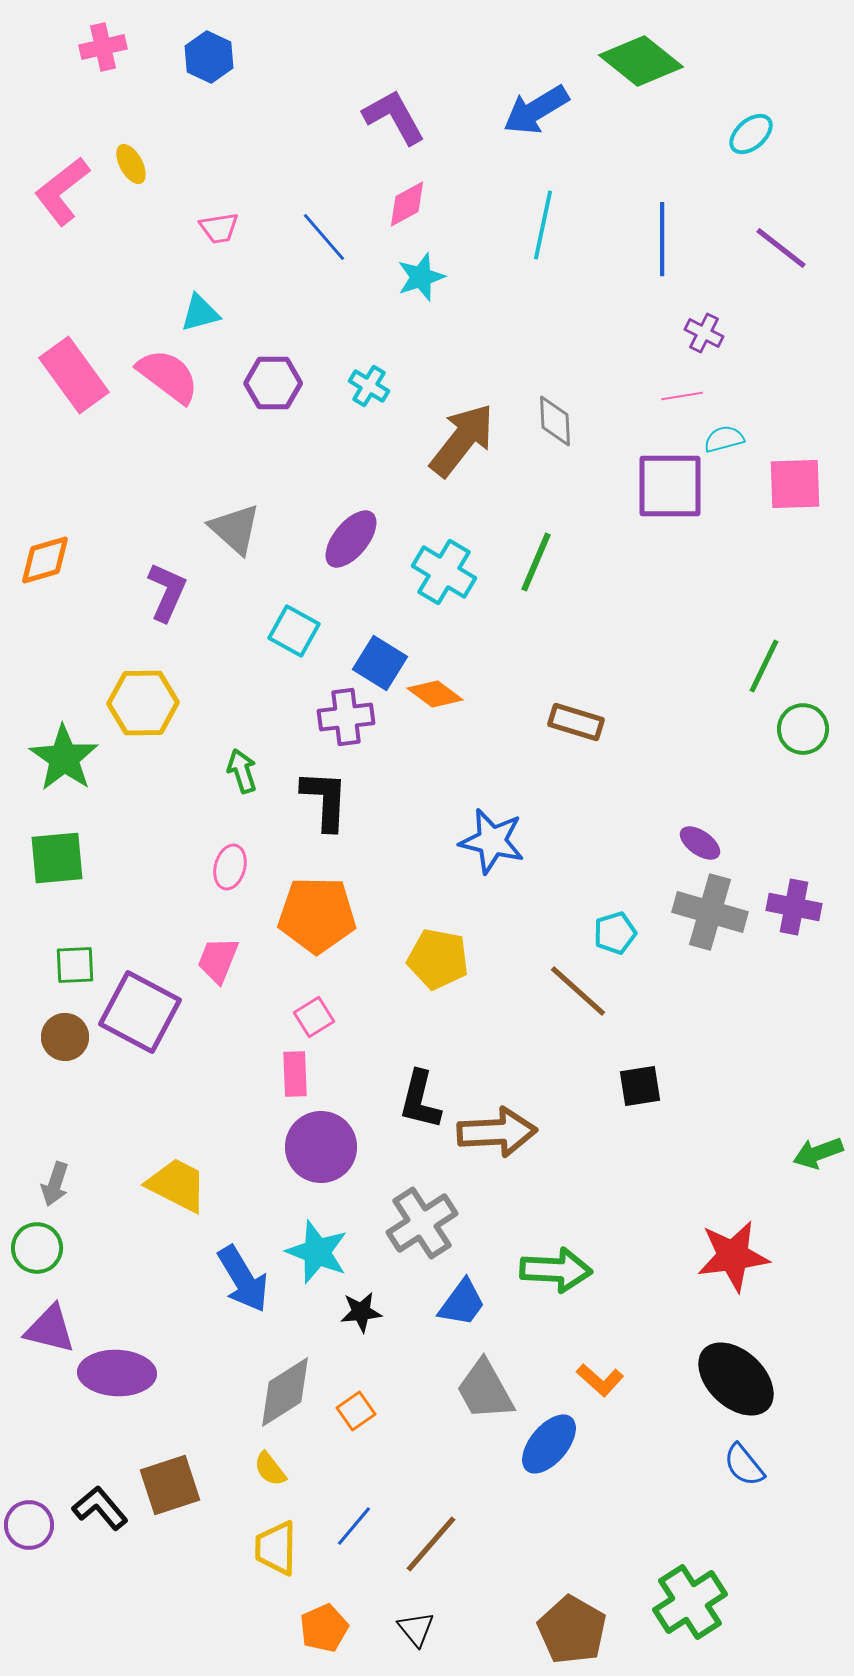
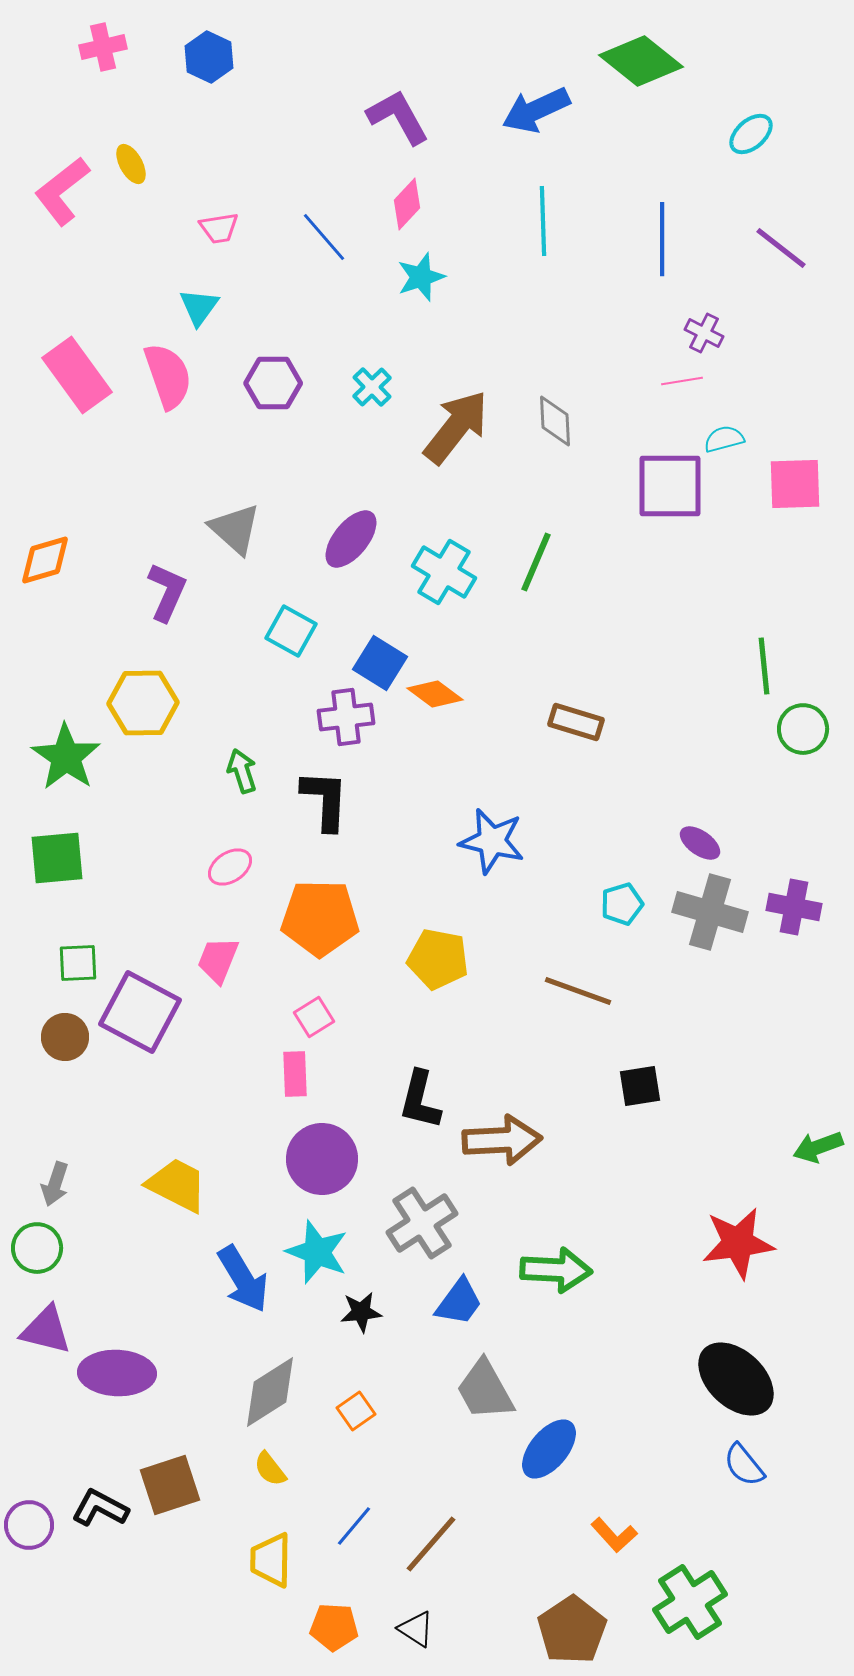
blue arrow at (536, 110): rotated 6 degrees clockwise
purple L-shape at (394, 117): moved 4 px right
pink diamond at (407, 204): rotated 18 degrees counterclockwise
cyan line at (543, 225): moved 4 px up; rotated 14 degrees counterclockwise
cyan triangle at (200, 313): moved 1 px left, 6 px up; rotated 39 degrees counterclockwise
pink rectangle at (74, 375): moved 3 px right
pink semicircle at (168, 376): rotated 34 degrees clockwise
cyan cross at (369, 386): moved 3 px right, 1 px down; rotated 15 degrees clockwise
pink line at (682, 396): moved 15 px up
brown arrow at (462, 440): moved 6 px left, 13 px up
cyan square at (294, 631): moved 3 px left
green line at (764, 666): rotated 32 degrees counterclockwise
green star at (64, 758): moved 2 px right, 1 px up
pink ellipse at (230, 867): rotated 42 degrees clockwise
orange pentagon at (317, 915): moved 3 px right, 3 px down
cyan pentagon at (615, 933): moved 7 px right, 29 px up
green square at (75, 965): moved 3 px right, 2 px up
brown line at (578, 991): rotated 22 degrees counterclockwise
brown arrow at (497, 1132): moved 5 px right, 8 px down
purple circle at (321, 1147): moved 1 px right, 12 px down
green arrow at (818, 1153): moved 6 px up
red star at (733, 1256): moved 5 px right, 13 px up
blue trapezoid at (462, 1303): moved 3 px left, 1 px up
purple triangle at (50, 1329): moved 4 px left, 1 px down
orange L-shape at (600, 1380): moved 14 px right, 155 px down; rotated 6 degrees clockwise
gray diamond at (285, 1392): moved 15 px left
blue ellipse at (549, 1444): moved 5 px down
black L-shape at (100, 1508): rotated 22 degrees counterclockwise
yellow trapezoid at (276, 1548): moved 5 px left, 12 px down
orange pentagon at (324, 1628): moved 10 px right, 1 px up; rotated 27 degrees clockwise
black triangle at (416, 1629): rotated 18 degrees counterclockwise
brown pentagon at (572, 1630): rotated 8 degrees clockwise
